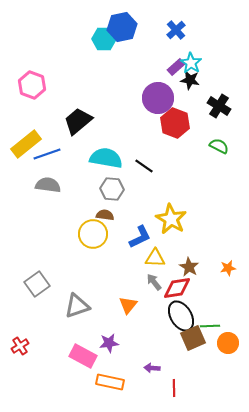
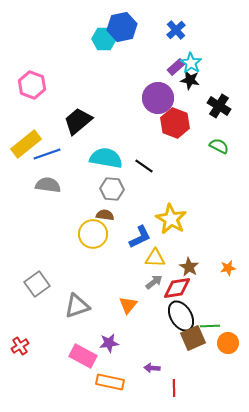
gray arrow: rotated 90 degrees clockwise
